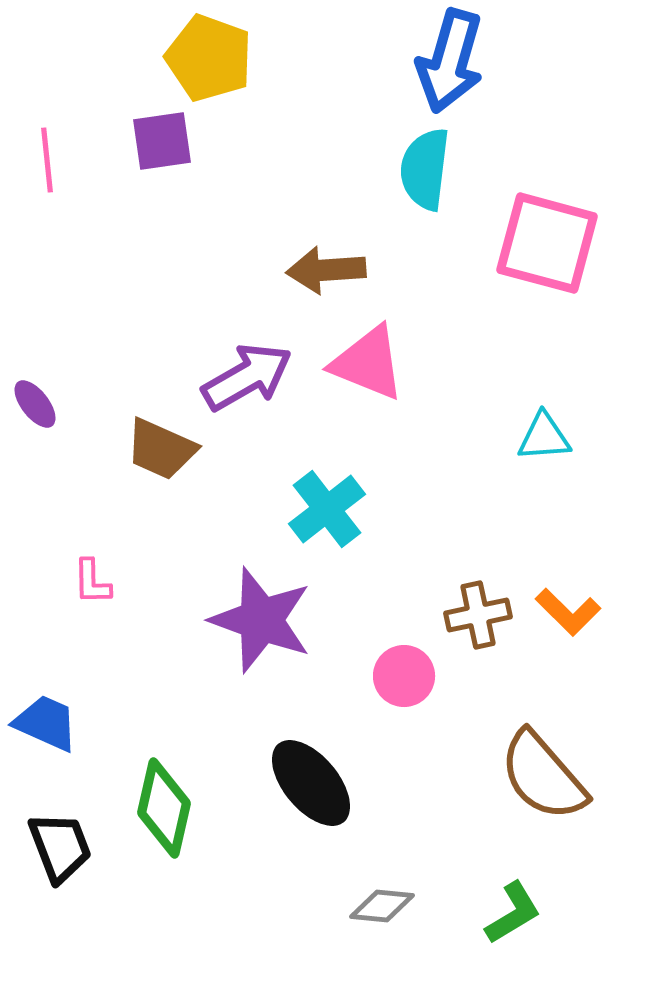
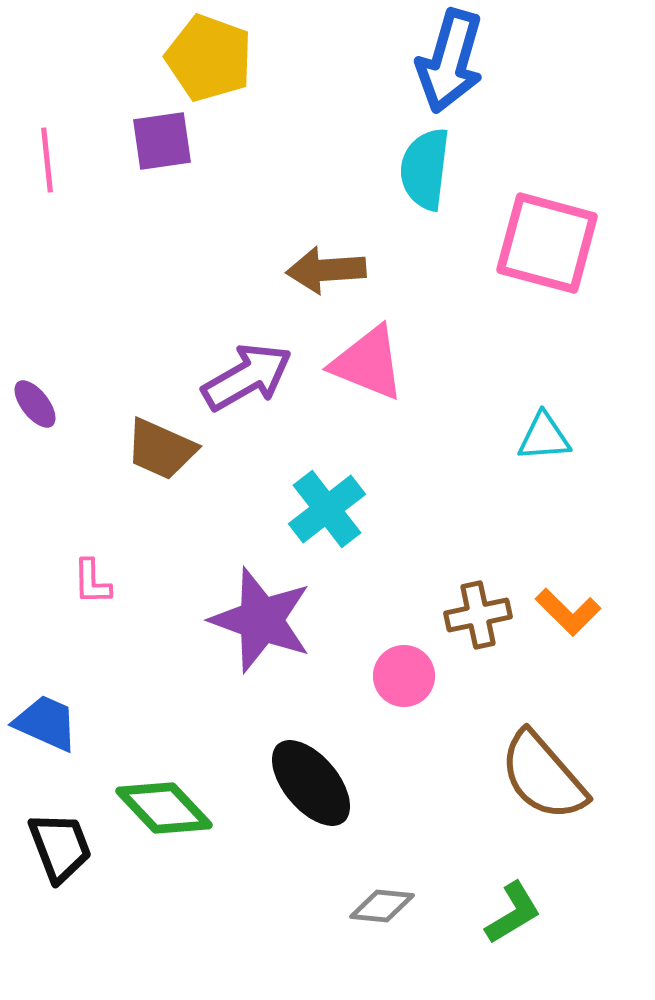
green diamond: rotated 56 degrees counterclockwise
